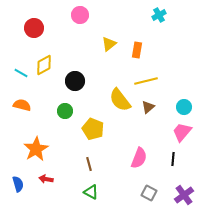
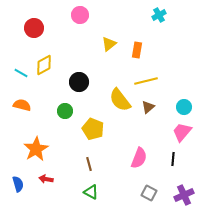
black circle: moved 4 px right, 1 px down
purple cross: rotated 12 degrees clockwise
